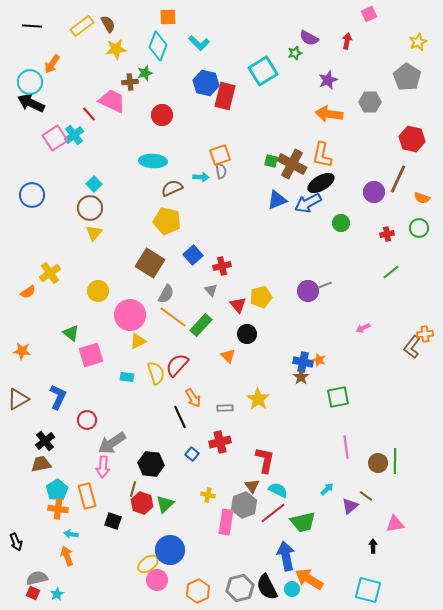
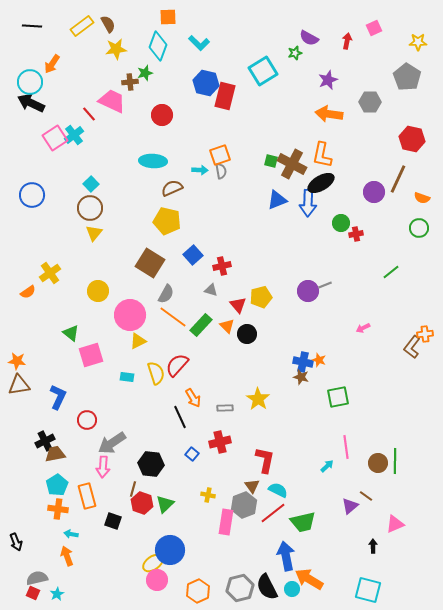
pink square at (369, 14): moved 5 px right, 14 px down
yellow star at (418, 42): rotated 24 degrees clockwise
cyan arrow at (201, 177): moved 1 px left, 7 px up
cyan square at (94, 184): moved 3 px left
blue arrow at (308, 203): rotated 60 degrees counterclockwise
red cross at (387, 234): moved 31 px left
gray triangle at (211, 290): rotated 32 degrees counterclockwise
orange star at (22, 351): moved 5 px left, 10 px down
orange triangle at (228, 356): moved 1 px left, 30 px up
brown star at (301, 377): rotated 21 degrees counterclockwise
brown triangle at (18, 399): moved 1 px right, 14 px up; rotated 20 degrees clockwise
black cross at (45, 441): rotated 12 degrees clockwise
brown trapezoid at (41, 464): moved 14 px right, 10 px up
cyan arrow at (327, 489): moved 23 px up
cyan pentagon at (57, 490): moved 5 px up
pink triangle at (395, 524): rotated 12 degrees counterclockwise
yellow ellipse at (148, 564): moved 5 px right, 1 px up
